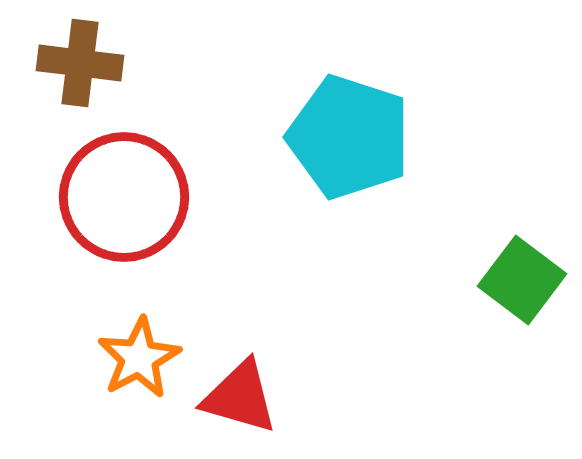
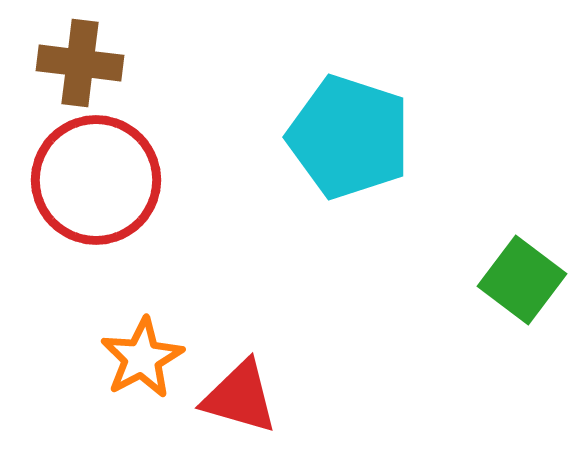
red circle: moved 28 px left, 17 px up
orange star: moved 3 px right
